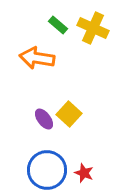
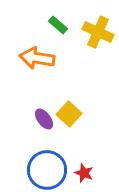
yellow cross: moved 5 px right, 4 px down
